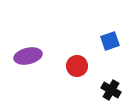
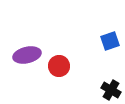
purple ellipse: moved 1 px left, 1 px up
red circle: moved 18 px left
